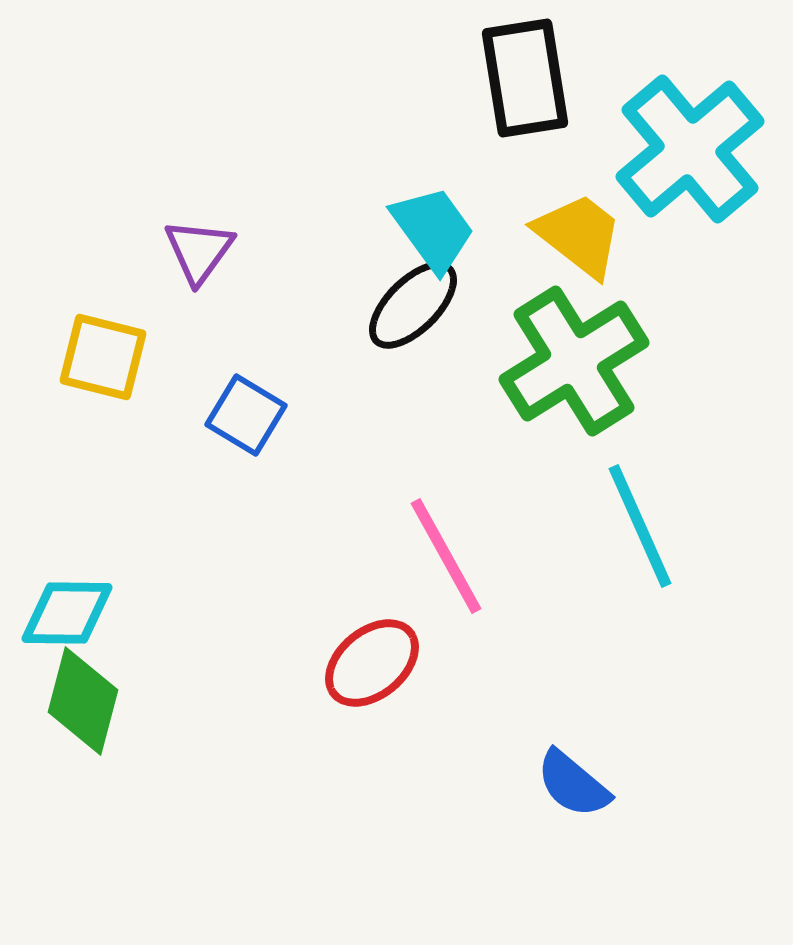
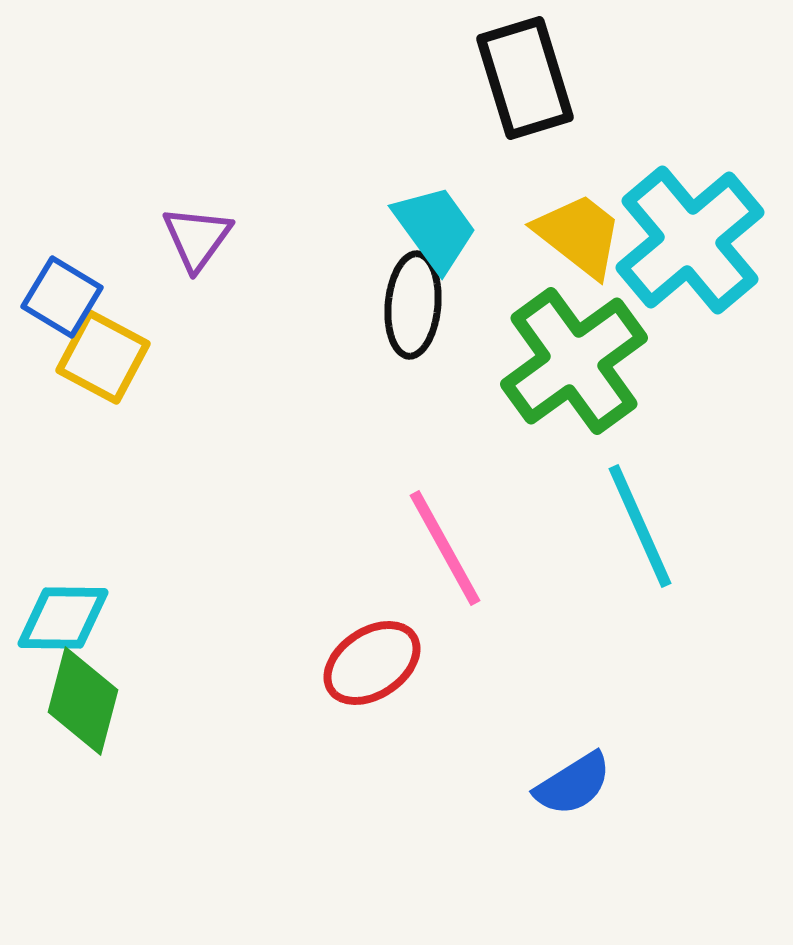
black rectangle: rotated 8 degrees counterclockwise
cyan cross: moved 91 px down
cyan trapezoid: moved 2 px right, 1 px up
purple triangle: moved 2 px left, 13 px up
black ellipse: rotated 40 degrees counterclockwise
yellow square: rotated 14 degrees clockwise
green cross: rotated 4 degrees counterclockwise
blue square: moved 184 px left, 118 px up
pink line: moved 1 px left, 8 px up
cyan diamond: moved 4 px left, 5 px down
red ellipse: rotated 6 degrees clockwise
blue semicircle: rotated 72 degrees counterclockwise
